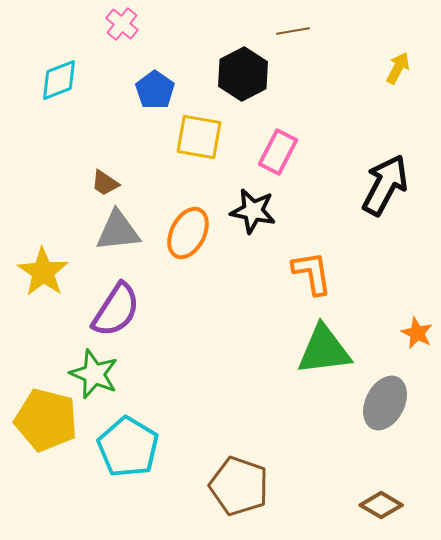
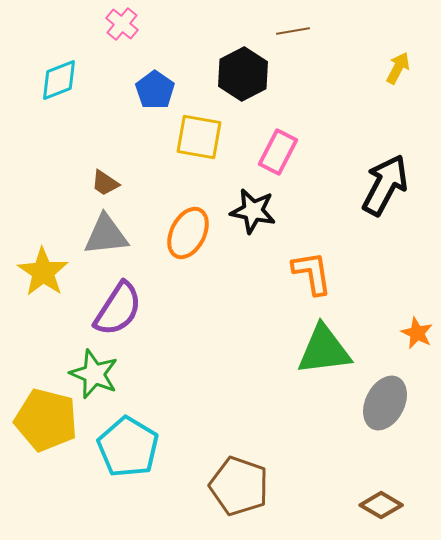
gray triangle: moved 12 px left, 4 px down
purple semicircle: moved 2 px right, 1 px up
